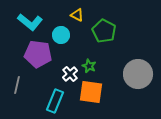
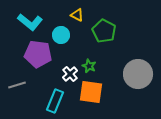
gray line: rotated 60 degrees clockwise
